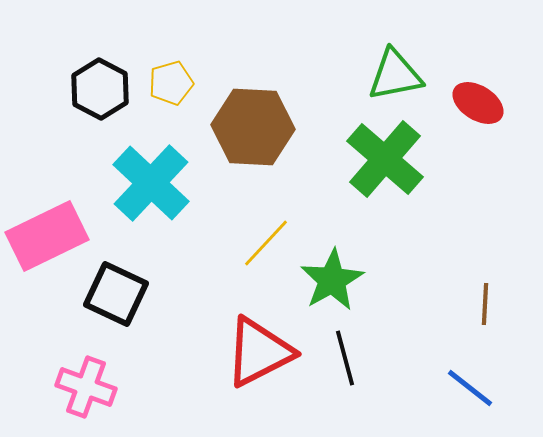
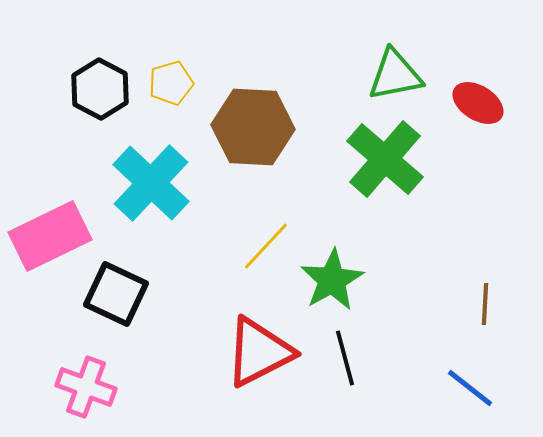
pink rectangle: moved 3 px right
yellow line: moved 3 px down
